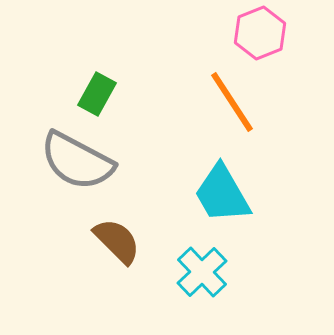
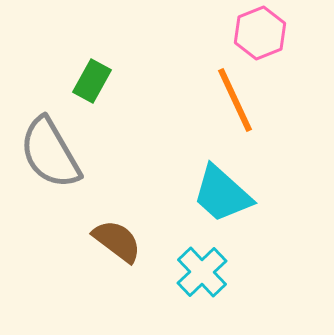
green rectangle: moved 5 px left, 13 px up
orange line: moved 3 px right, 2 px up; rotated 8 degrees clockwise
gray semicircle: moved 27 px left, 8 px up; rotated 32 degrees clockwise
cyan trapezoid: rotated 18 degrees counterclockwise
brown semicircle: rotated 8 degrees counterclockwise
